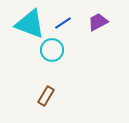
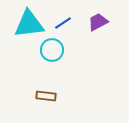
cyan triangle: moved 1 px left; rotated 28 degrees counterclockwise
brown rectangle: rotated 66 degrees clockwise
